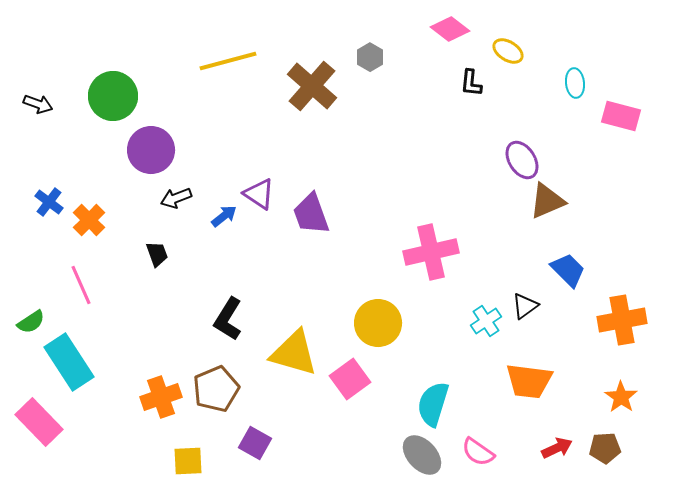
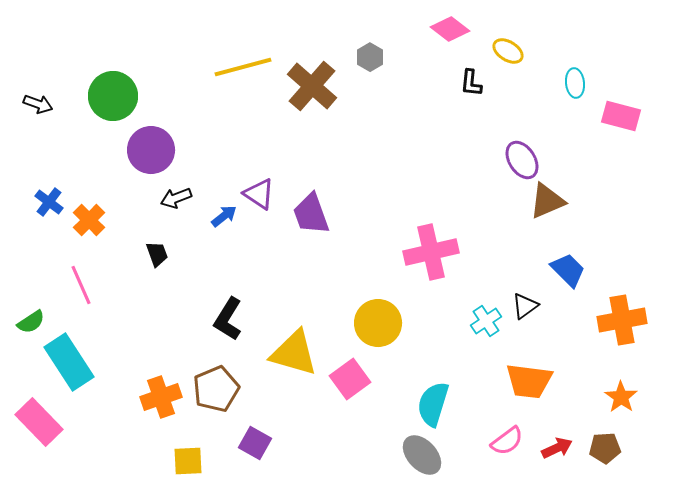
yellow line at (228, 61): moved 15 px right, 6 px down
pink semicircle at (478, 452): moved 29 px right, 11 px up; rotated 72 degrees counterclockwise
